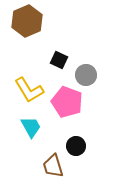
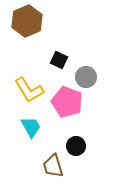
gray circle: moved 2 px down
